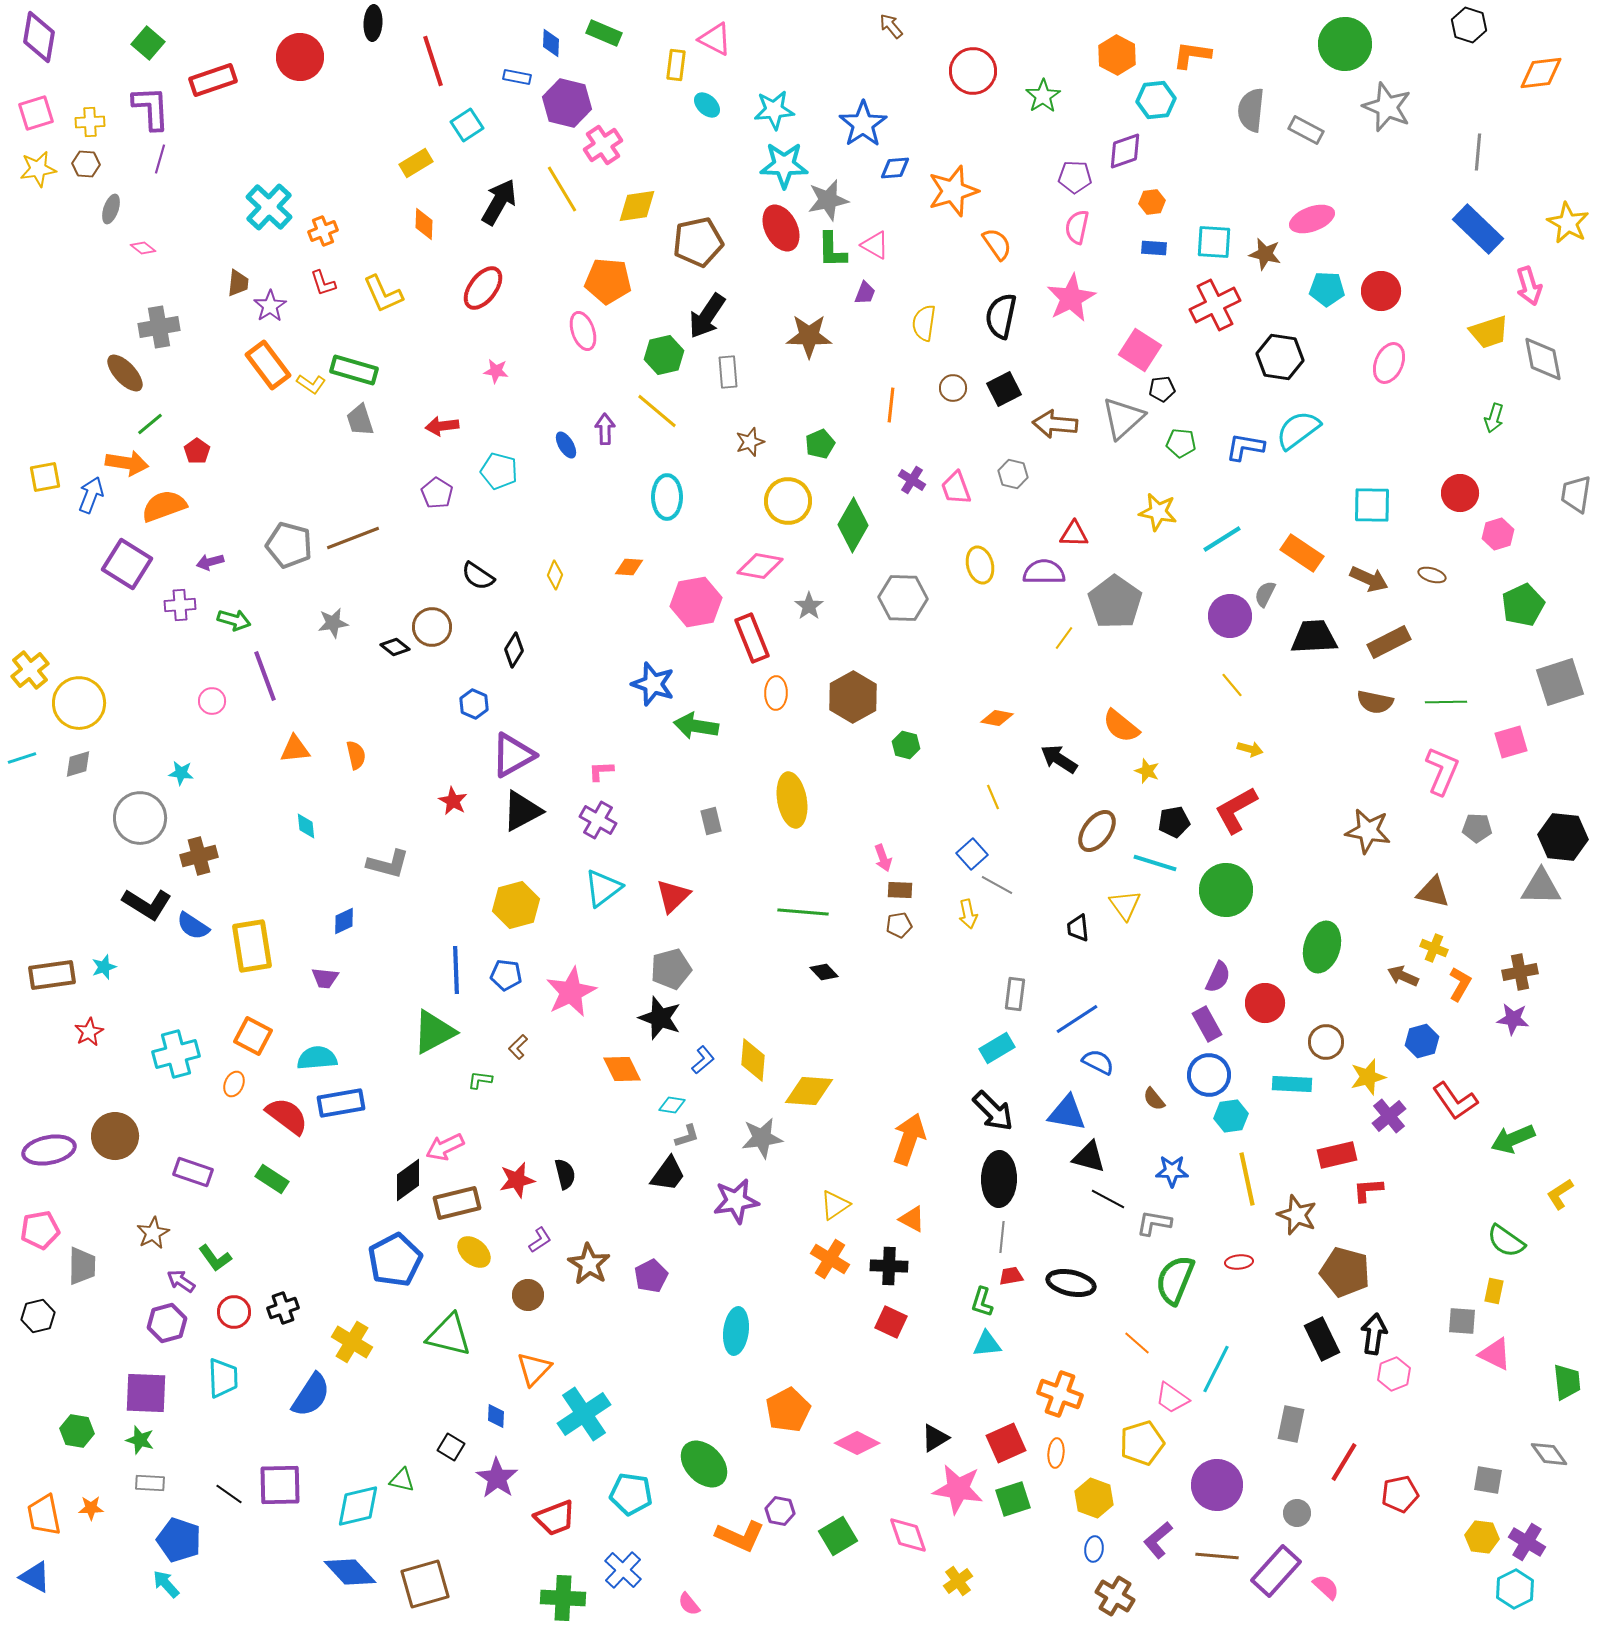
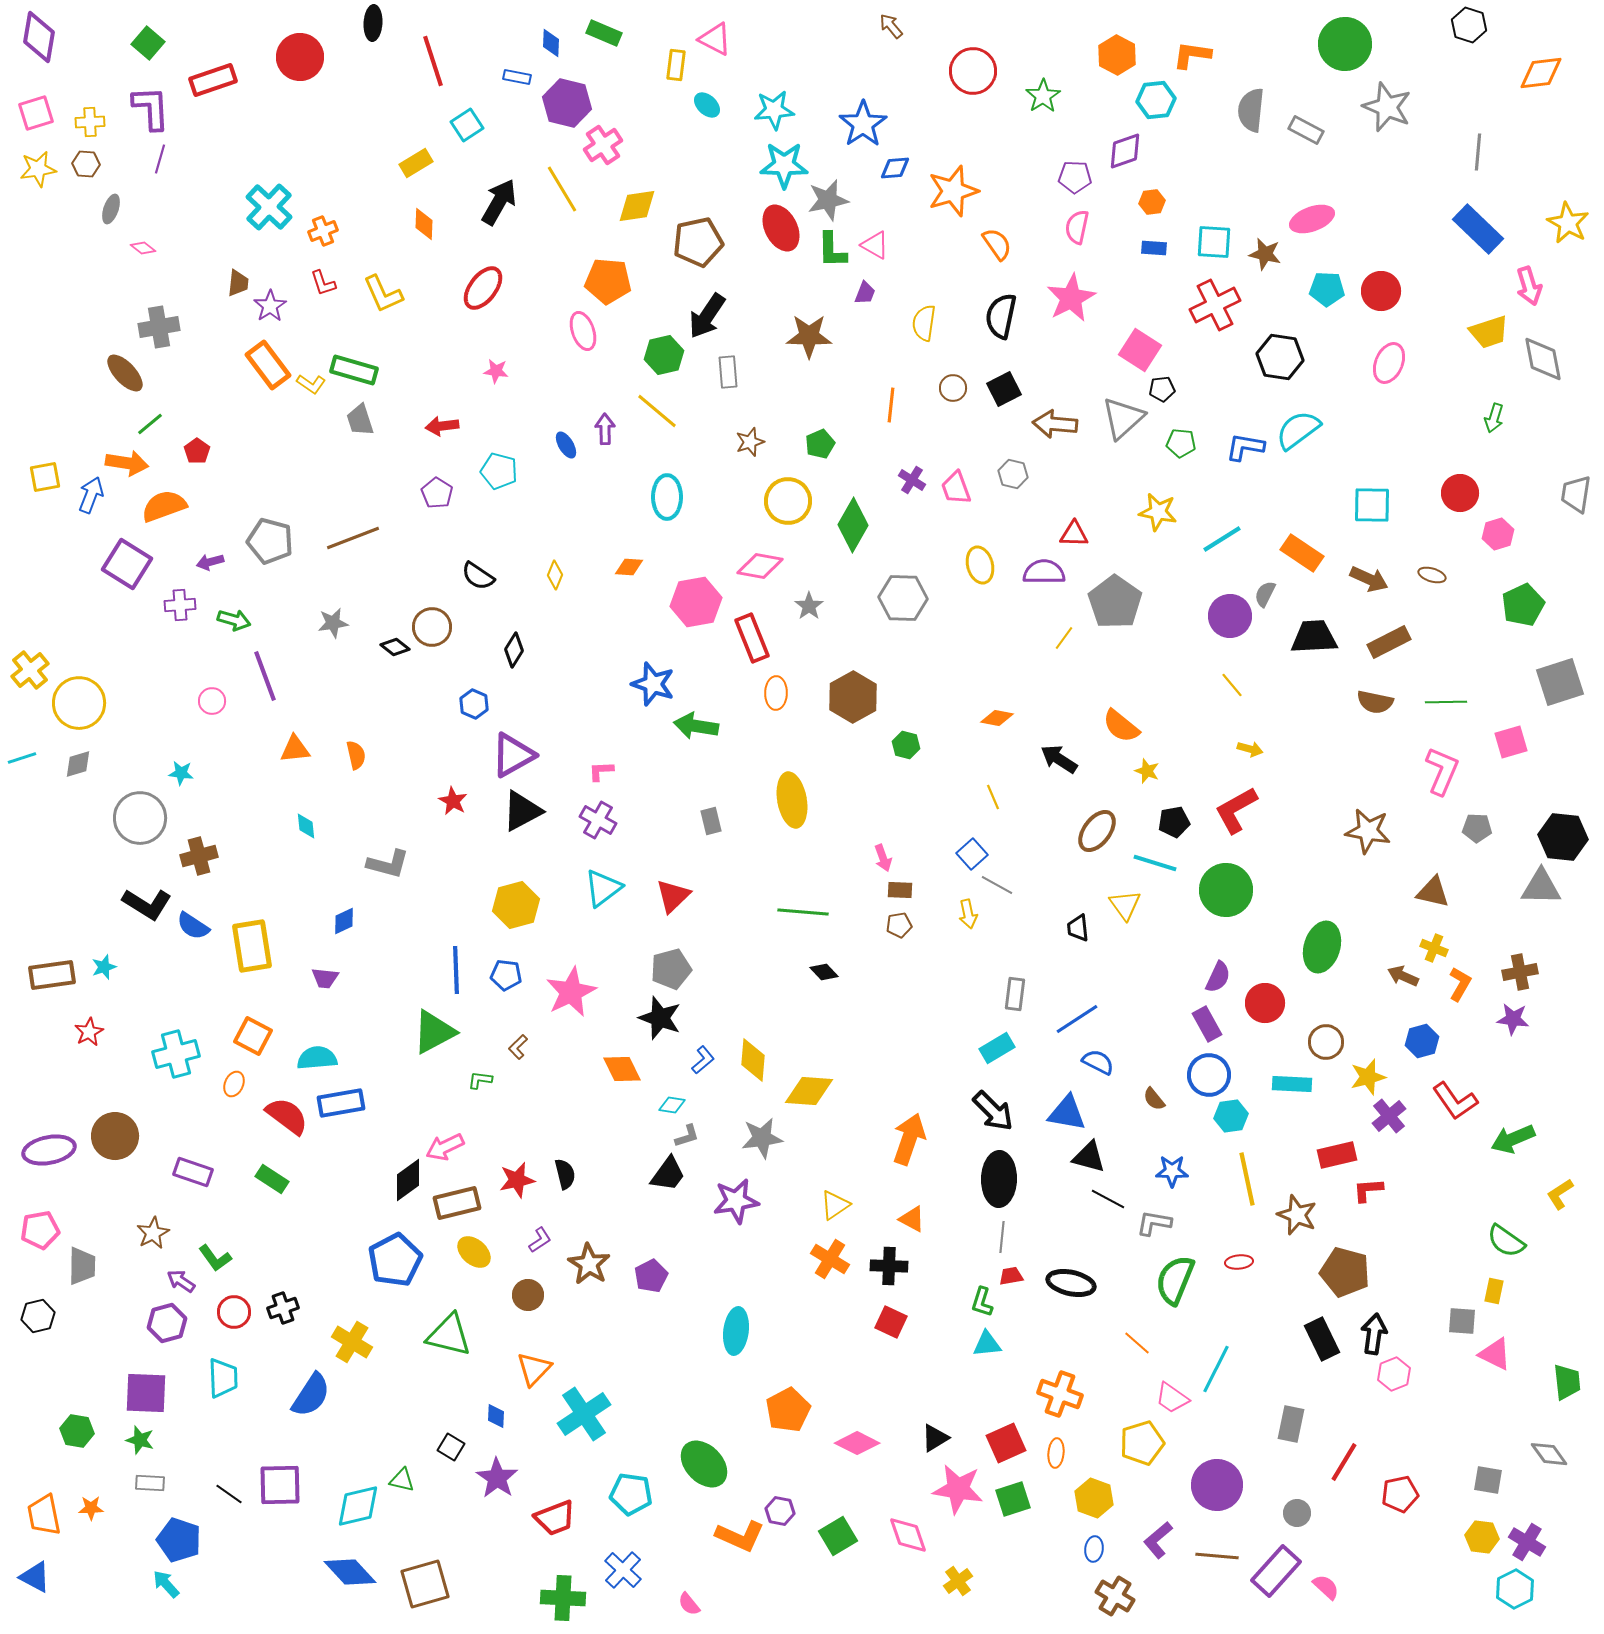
gray pentagon at (289, 545): moved 19 px left, 4 px up
